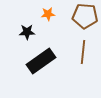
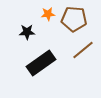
brown pentagon: moved 11 px left, 3 px down
brown line: moved 2 px up; rotated 45 degrees clockwise
black rectangle: moved 2 px down
